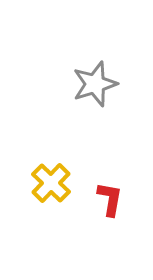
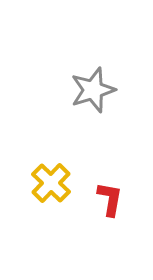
gray star: moved 2 px left, 6 px down
